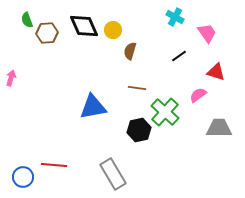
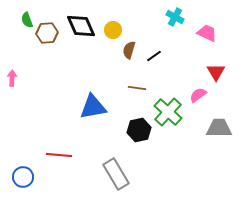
black diamond: moved 3 px left
pink trapezoid: rotated 30 degrees counterclockwise
brown semicircle: moved 1 px left, 1 px up
black line: moved 25 px left
red triangle: rotated 42 degrees clockwise
pink arrow: moved 1 px right; rotated 14 degrees counterclockwise
green cross: moved 3 px right
red line: moved 5 px right, 10 px up
gray rectangle: moved 3 px right
